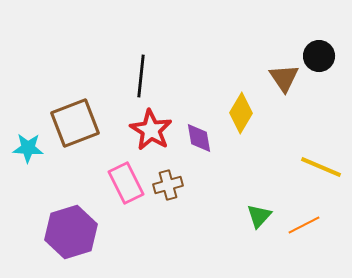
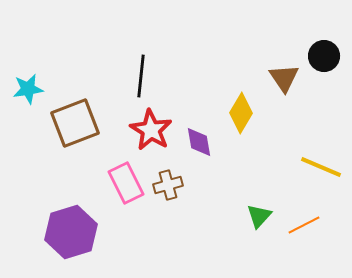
black circle: moved 5 px right
purple diamond: moved 4 px down
cyan star: moved 59 px up; rotated 12 degrees counterclockwise
